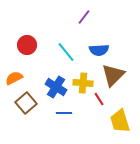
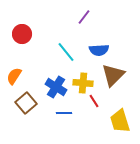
red circle: moved 5 px left, 11 px up
orange semicircle: moved 2 px up; rotated 30 degrees counterclockwise
red line: moved 5 px left, 2 px down
